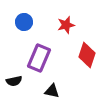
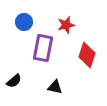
purple rectangle: moved 4 px right, 10 px up; rotated 12 degrees counterclockwise
black semicircle: rotated 28 degrees counterclockwise
black triangle: moved 3 px right, 4 px up
